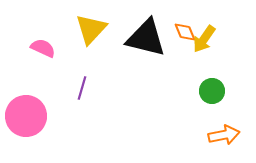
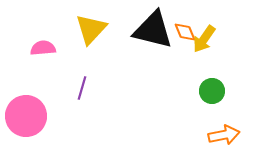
black triangle: moved 7 px right, 8 px up
pink semicircle: rotated 30 degrees counterclockwise
